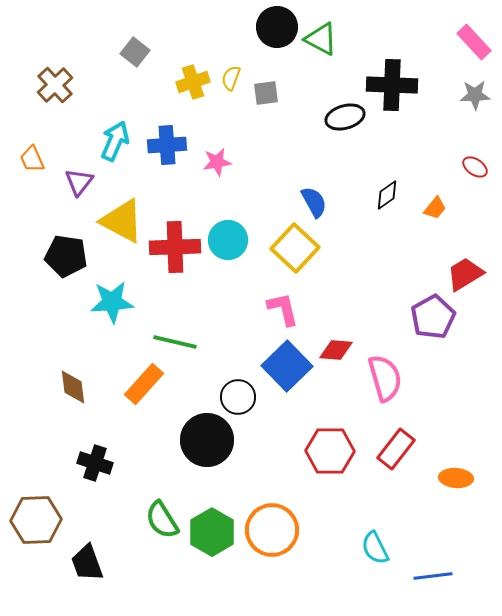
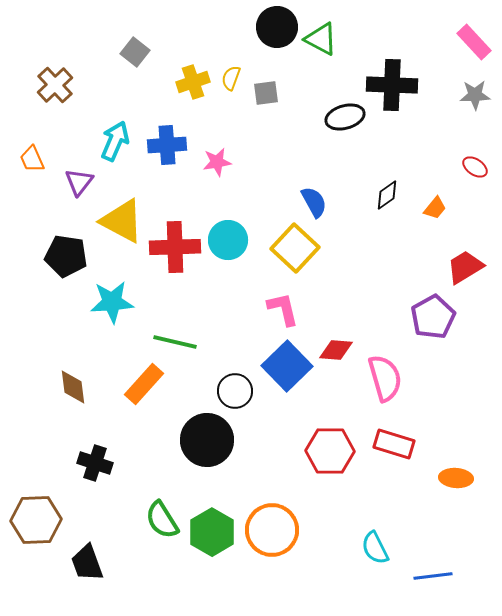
red trapezoid at (465, 274): moved 7 px up
black circle at (238, 397): moved 3 px left, 6 px up
red rectangle at (396, 449): moved 2 px left, 5 px up; rotated 69 degrees clockwise
